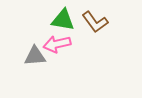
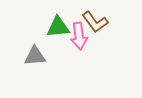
green triangle: moved 5 px left, 7 px down; rotated 15 degrees counterclockwise
pink arrow: moved 22 px right, 8 px up; rotated 84 degrees counterclockwise
